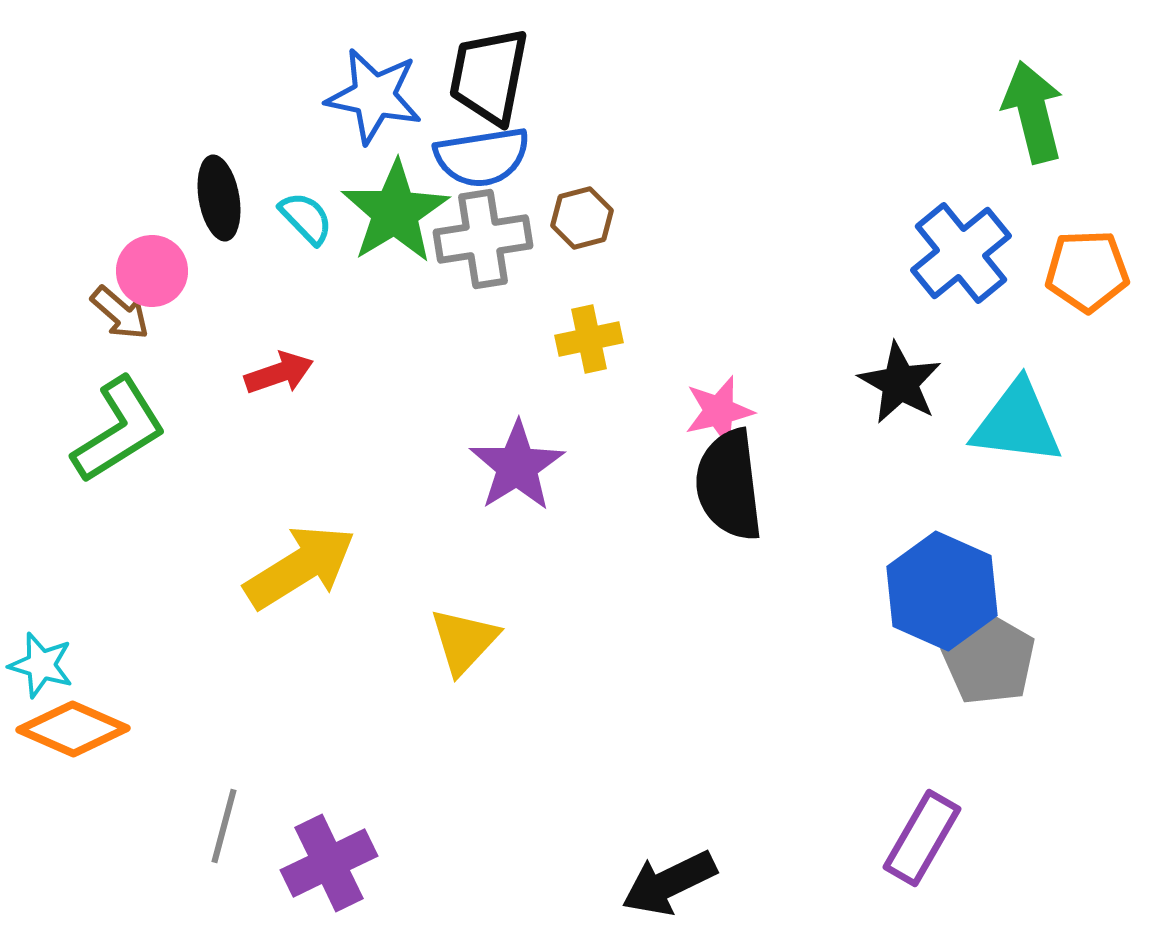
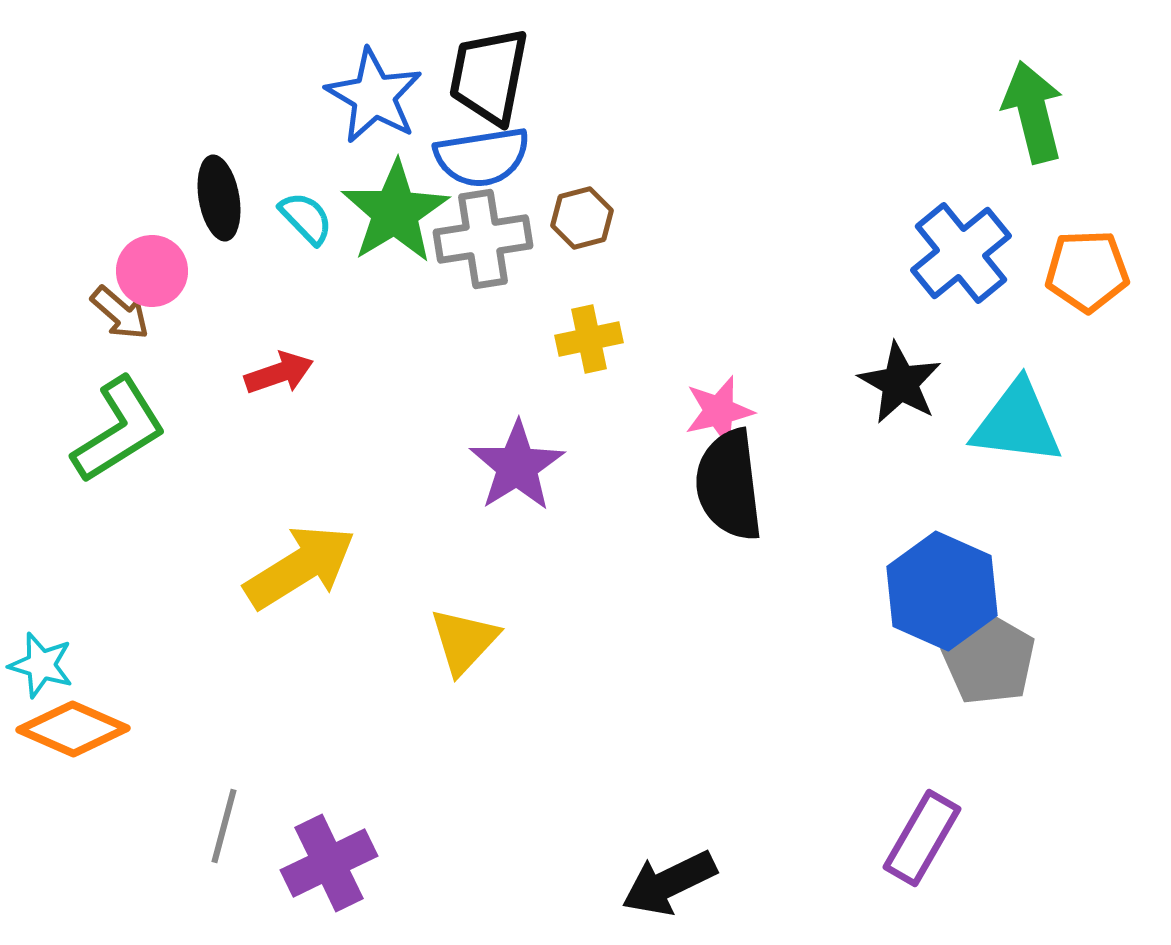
blue star: rotated 18 degrees clockwise
